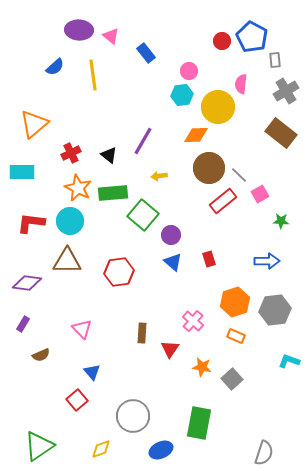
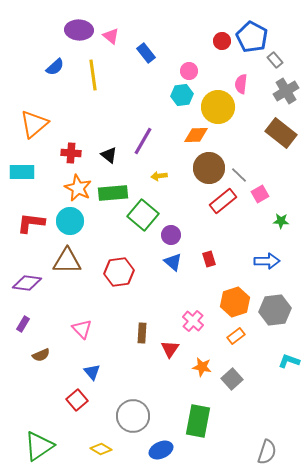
gray rectangle at (275, 60): rotated 35 degrees counterclockwise
red cross at (71, 153): rotated 30 degrees clockwise
orange rectangle at (236, 336): rotated 60 degrees counterclockwise
green rectangle at (199, 423): moved 1 px left, 2 px up
yellow diamond at (101, 449): rotated 50 degrees clockwise
gray semicircle at (264, 453): moved 3 px right, 1 px up
